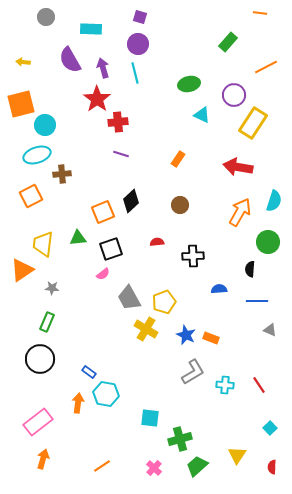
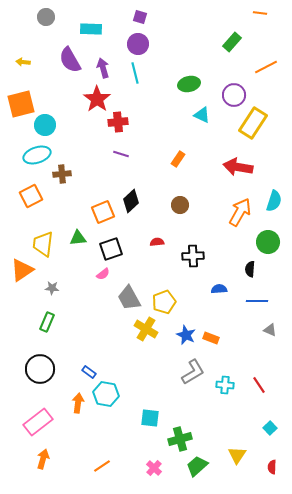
green rectangle at (228, 42): moved 4 px right
black circle at (40, 359): moved 10 px down
